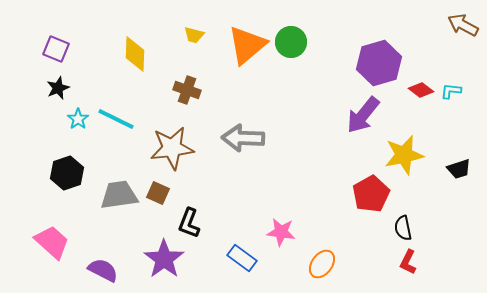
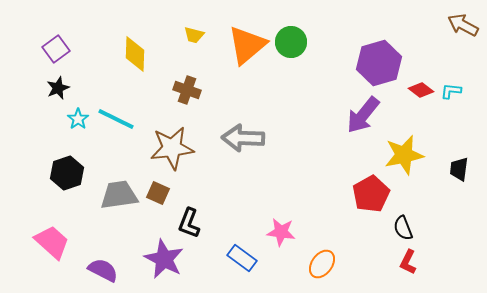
purple square: rotated 32 degrees clockwise
black trapezoid: rotated 115 degrees clockwise
black semicircle: rotated 10 degrees counterclockwise
purple star: rotated 9 degrees counterclockwise
